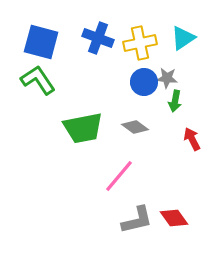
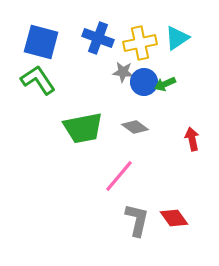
cyan triangle: moved 6 px left
gray star: moved 44 px left, 6 px up
green arrow: moved 10 px left, 17 px up; rotated 55 degrees clockwise
red arrow: rotated 15 degrees clockwise
gray L-shape: rotated 64 degrees counterclockwise
